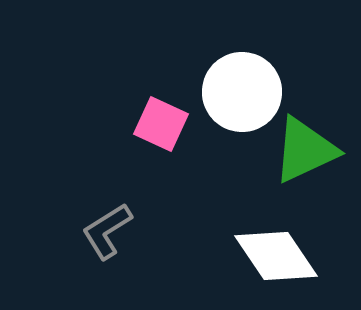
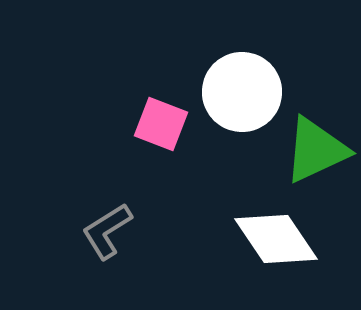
pink square: rotated 4 degrees counterclockwise
green triangle: moved 11 px right
white diamond: moved 17 px up
